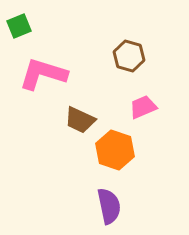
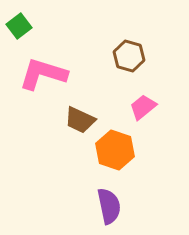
green square: rotated 15 degrees counterclockwise
pink trapezoid: rotated 16 degrees counterclockwise
